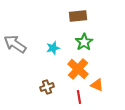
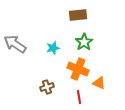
brown rectangle: moved 1 px up
orange cross: rotated 20 degrees counterclockwise
orange triangle: moved 2 px right, 2 px up
